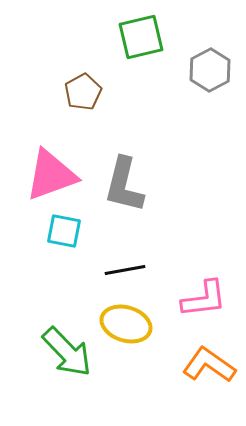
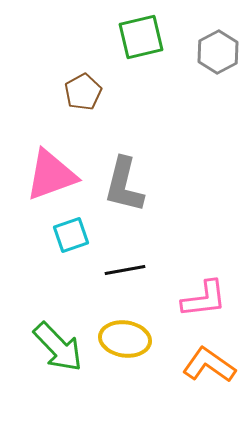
gray hexagon: moved 8 px right, 18 px up
cyan square: moved 7 px right, 4 px down; rotated 30 degrees counterclockwise
yellow ellipse: moved 1 px left, 15 px down; rotated 9 degrees counterclockwise
green arrow: moved 9 px left, 5 px up
